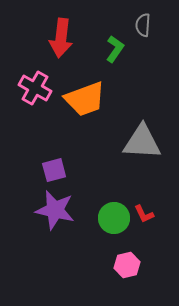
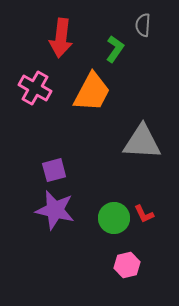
orange trapezoid: moved 7 px right, 7 px up; rotated 42 degrees counterclockwise
